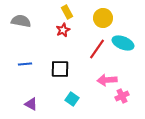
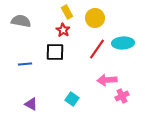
yellow circle: moved 8 px left
red star: rotated 16 degrees counterclockwise
cyan ellipse: rotated 25 degrees counterclockwise
black square: moved 5 px left, 17 px up
